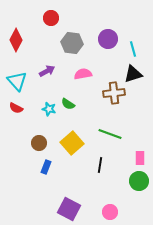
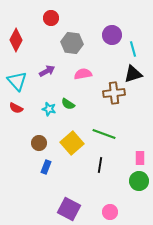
purple circle: moved 4 px right, 4 px up
green line: moved 6 px left
